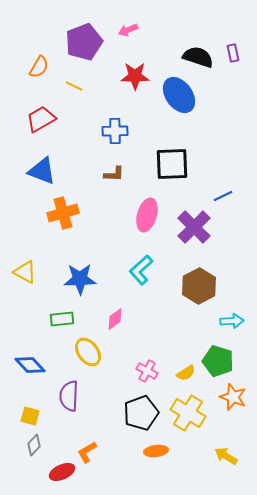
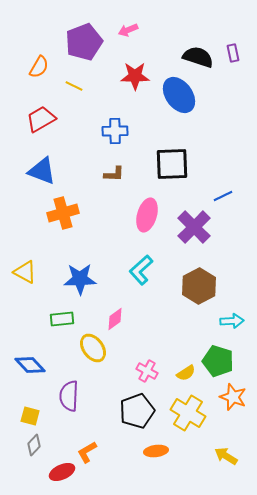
yellow ellipse: moved 5 px right, 4 px up
black pentagon: moved 4 px left, 2 px up
